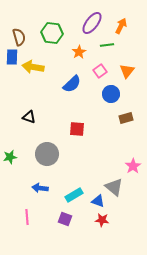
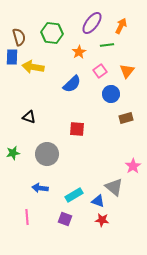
green star: moved 3 px right, 4 px up
